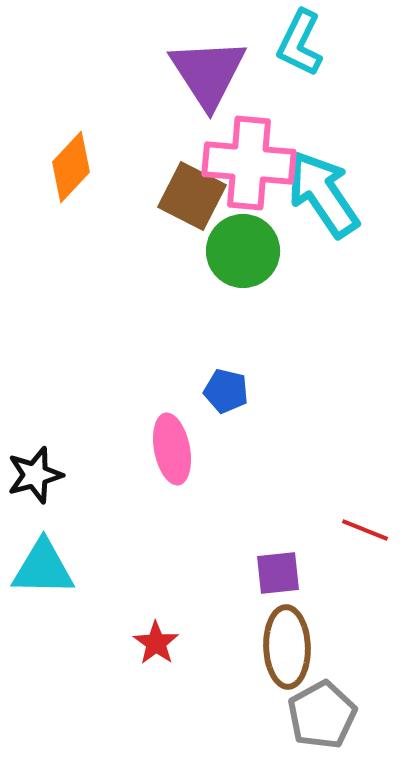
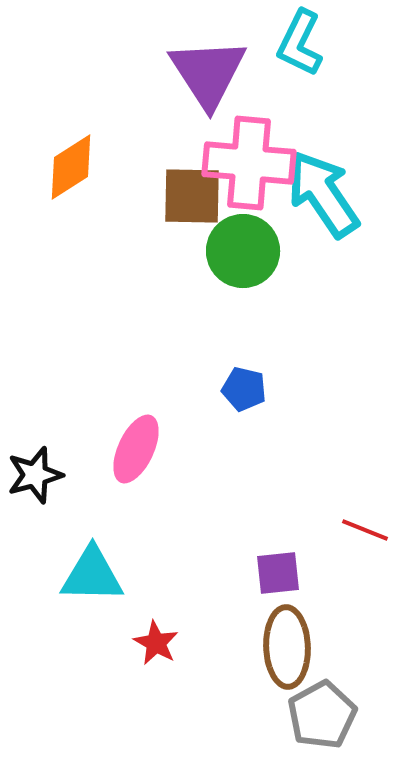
orange diamond: rotated 14 degrees clockwise
brown square: rotated 26 degrees counterclockwise
blue pentagon: moved 18 px right, 2 px up
pink ellipse: moved 36 px left; rotated 36 degrees clockwise
cyan triangle: moved 49 px right, 7 px down
red star: rotated 6 degrees counterclockwise
